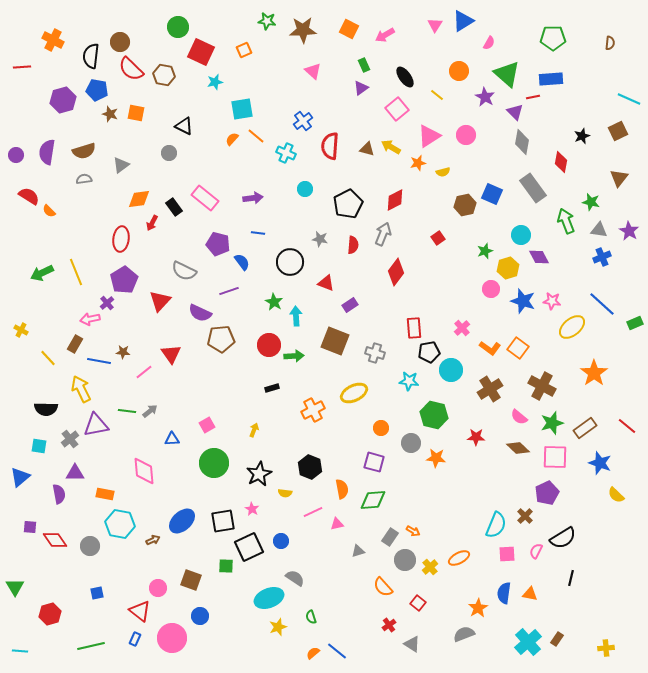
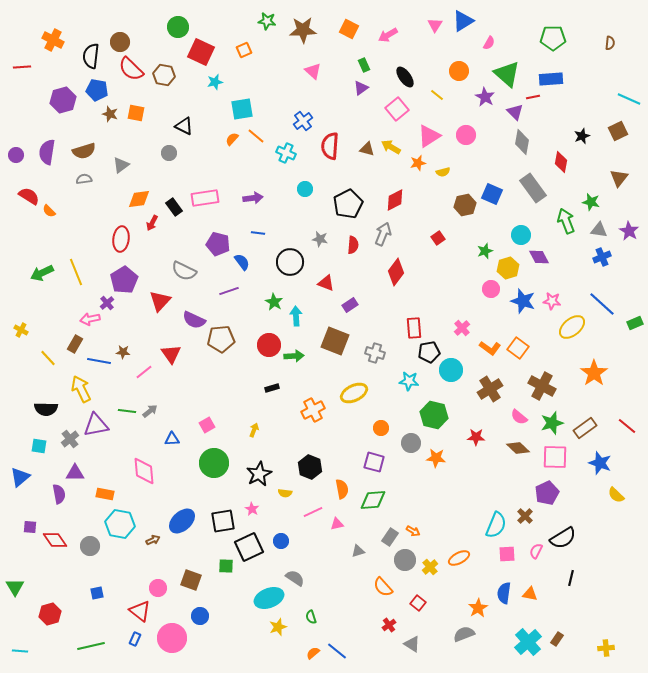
pink arrow at (385, 35): moved 3 px right
pink rectangle at (205, 198): rotated 48 degrees counterclockwise
purple semicircle at (200, 313): moved 6 px left, 7 px down
